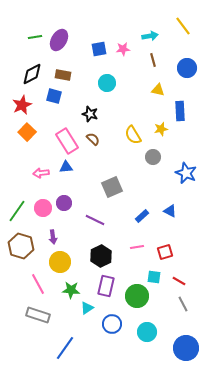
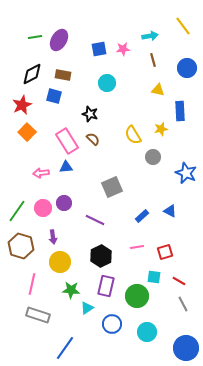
pink line at (38, 284): moved 6 px left; rotated 40 degrees clockwise
